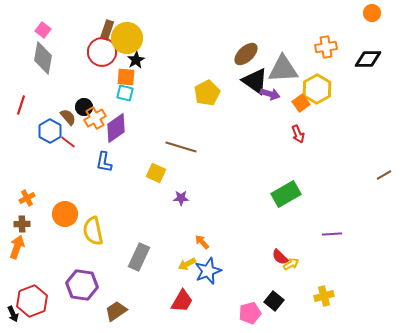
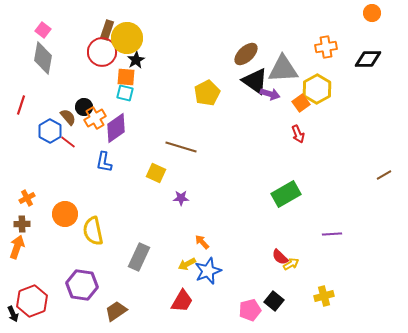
pink pentagon at (250, 313): moved 3 px up
